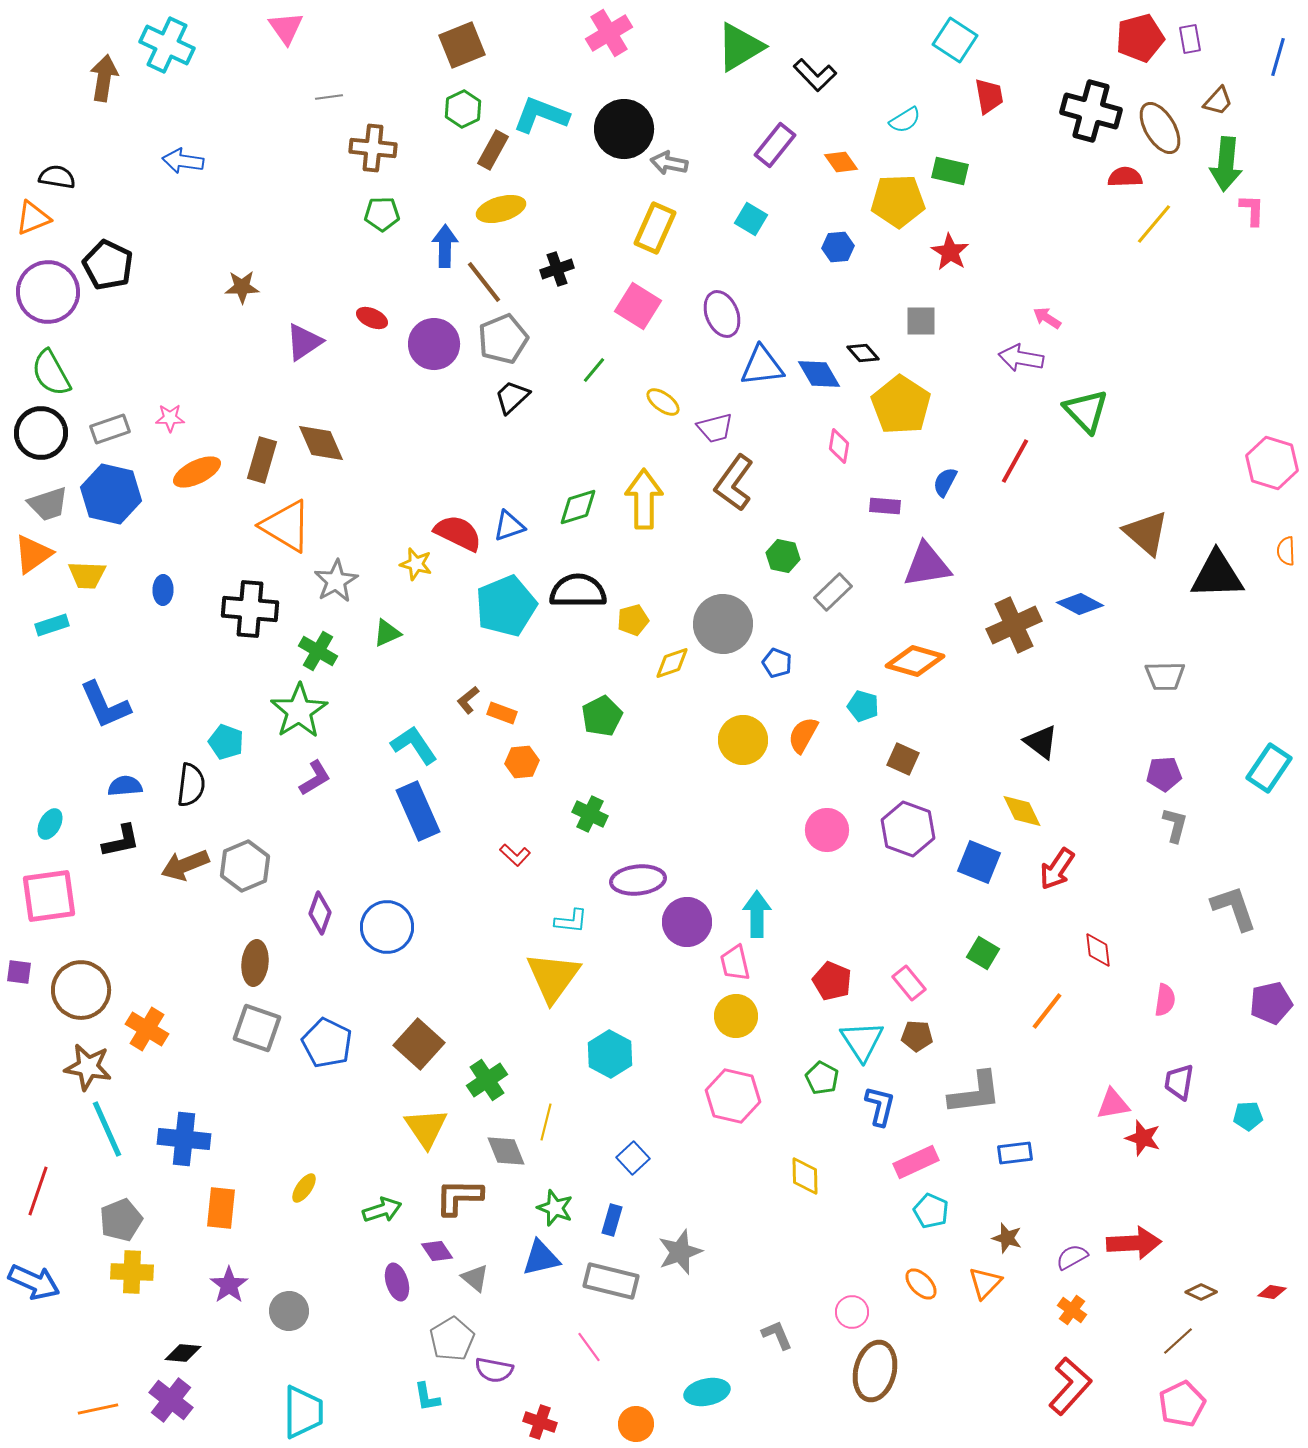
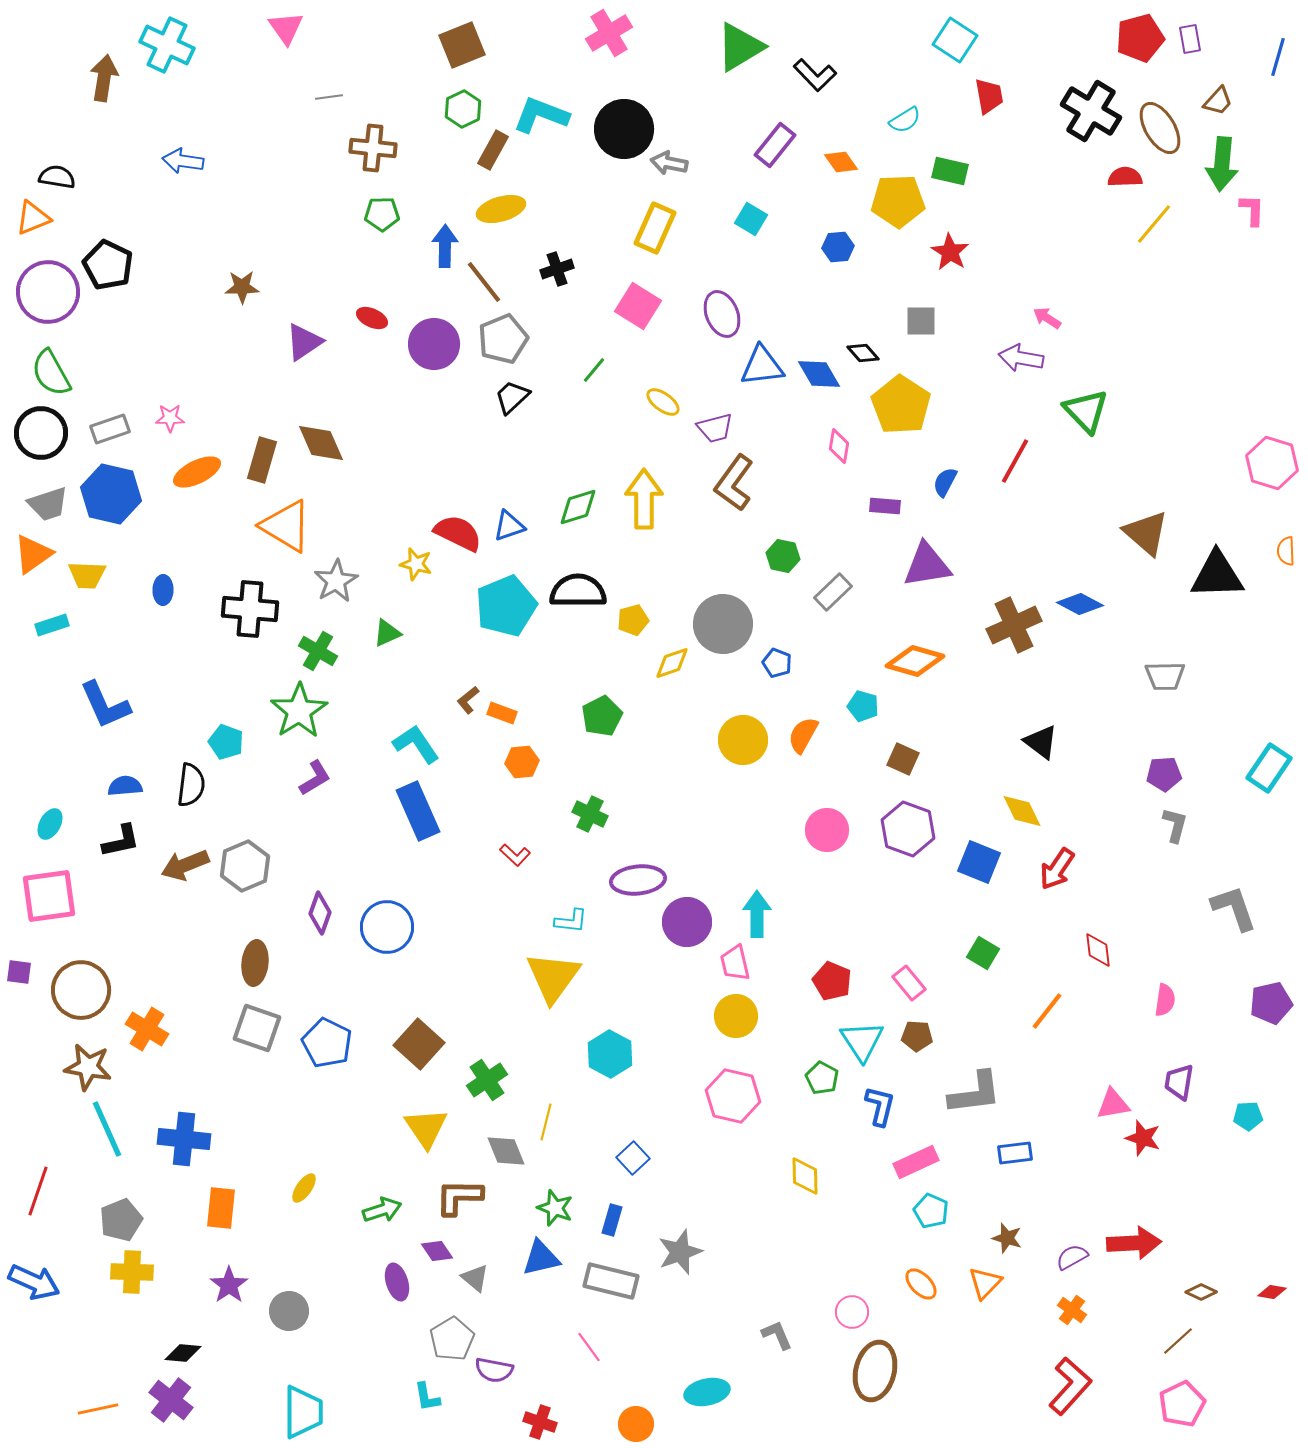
black cross at (1091, 111): rotated 16 degrees clockwise
green arrow at (1226, 164): moved 4 px left
cyan L-shape at (414, 745): moved 2 px right, 1 px up
